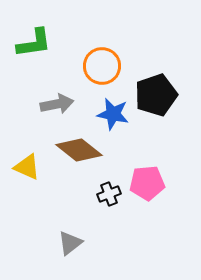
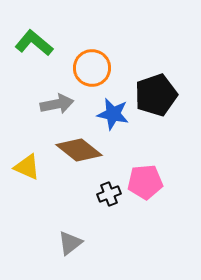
green L-shape: rotated 132 degrees counterclockwise
orange circle: moved 10 px left, 2 px down
pink pentagon: moved 2 px left, 1 px up
